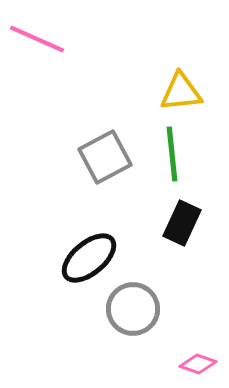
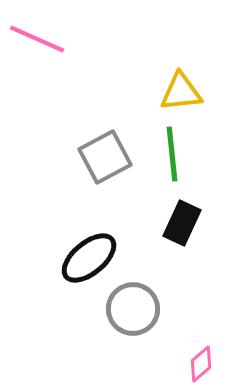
pink diamond: moved 3 px right; rotated 60 degrees counterclockwise
